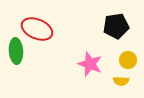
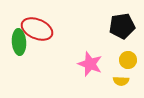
black pentagon: moved 6 px right
green ellipse: moved 3 px right, 9 px up
